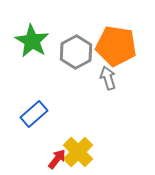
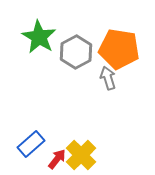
green star: moved 7 px right, 4 px up
orange pentagon: moved 3 px right, 3 px down
blue rectangle: moved 3 px left, 30 px down
yellow cross: moved 3 px right, 3 px down
